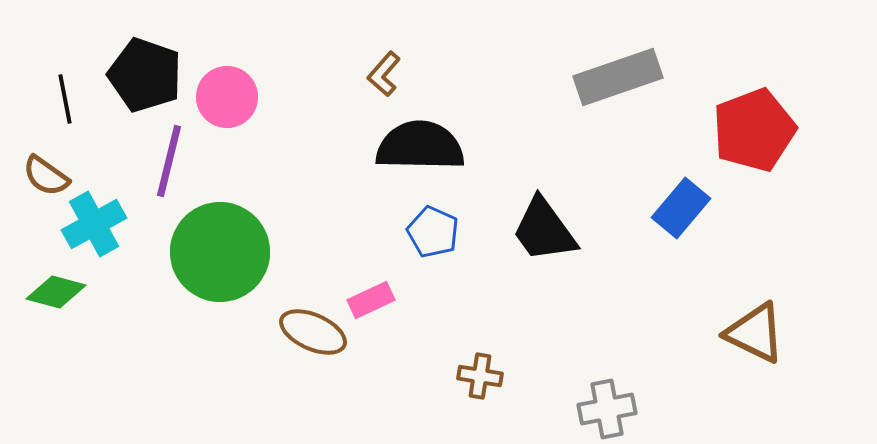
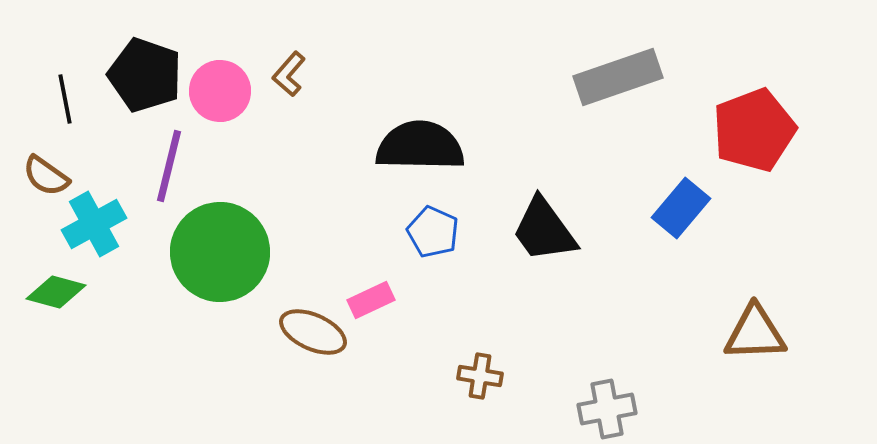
brown L-shape: moved 95 px left
pink circle: moved 7 px left, 6 px up
purple line: moved 5 px down
brown triangle: rotated 28 degrees counterclockwise
